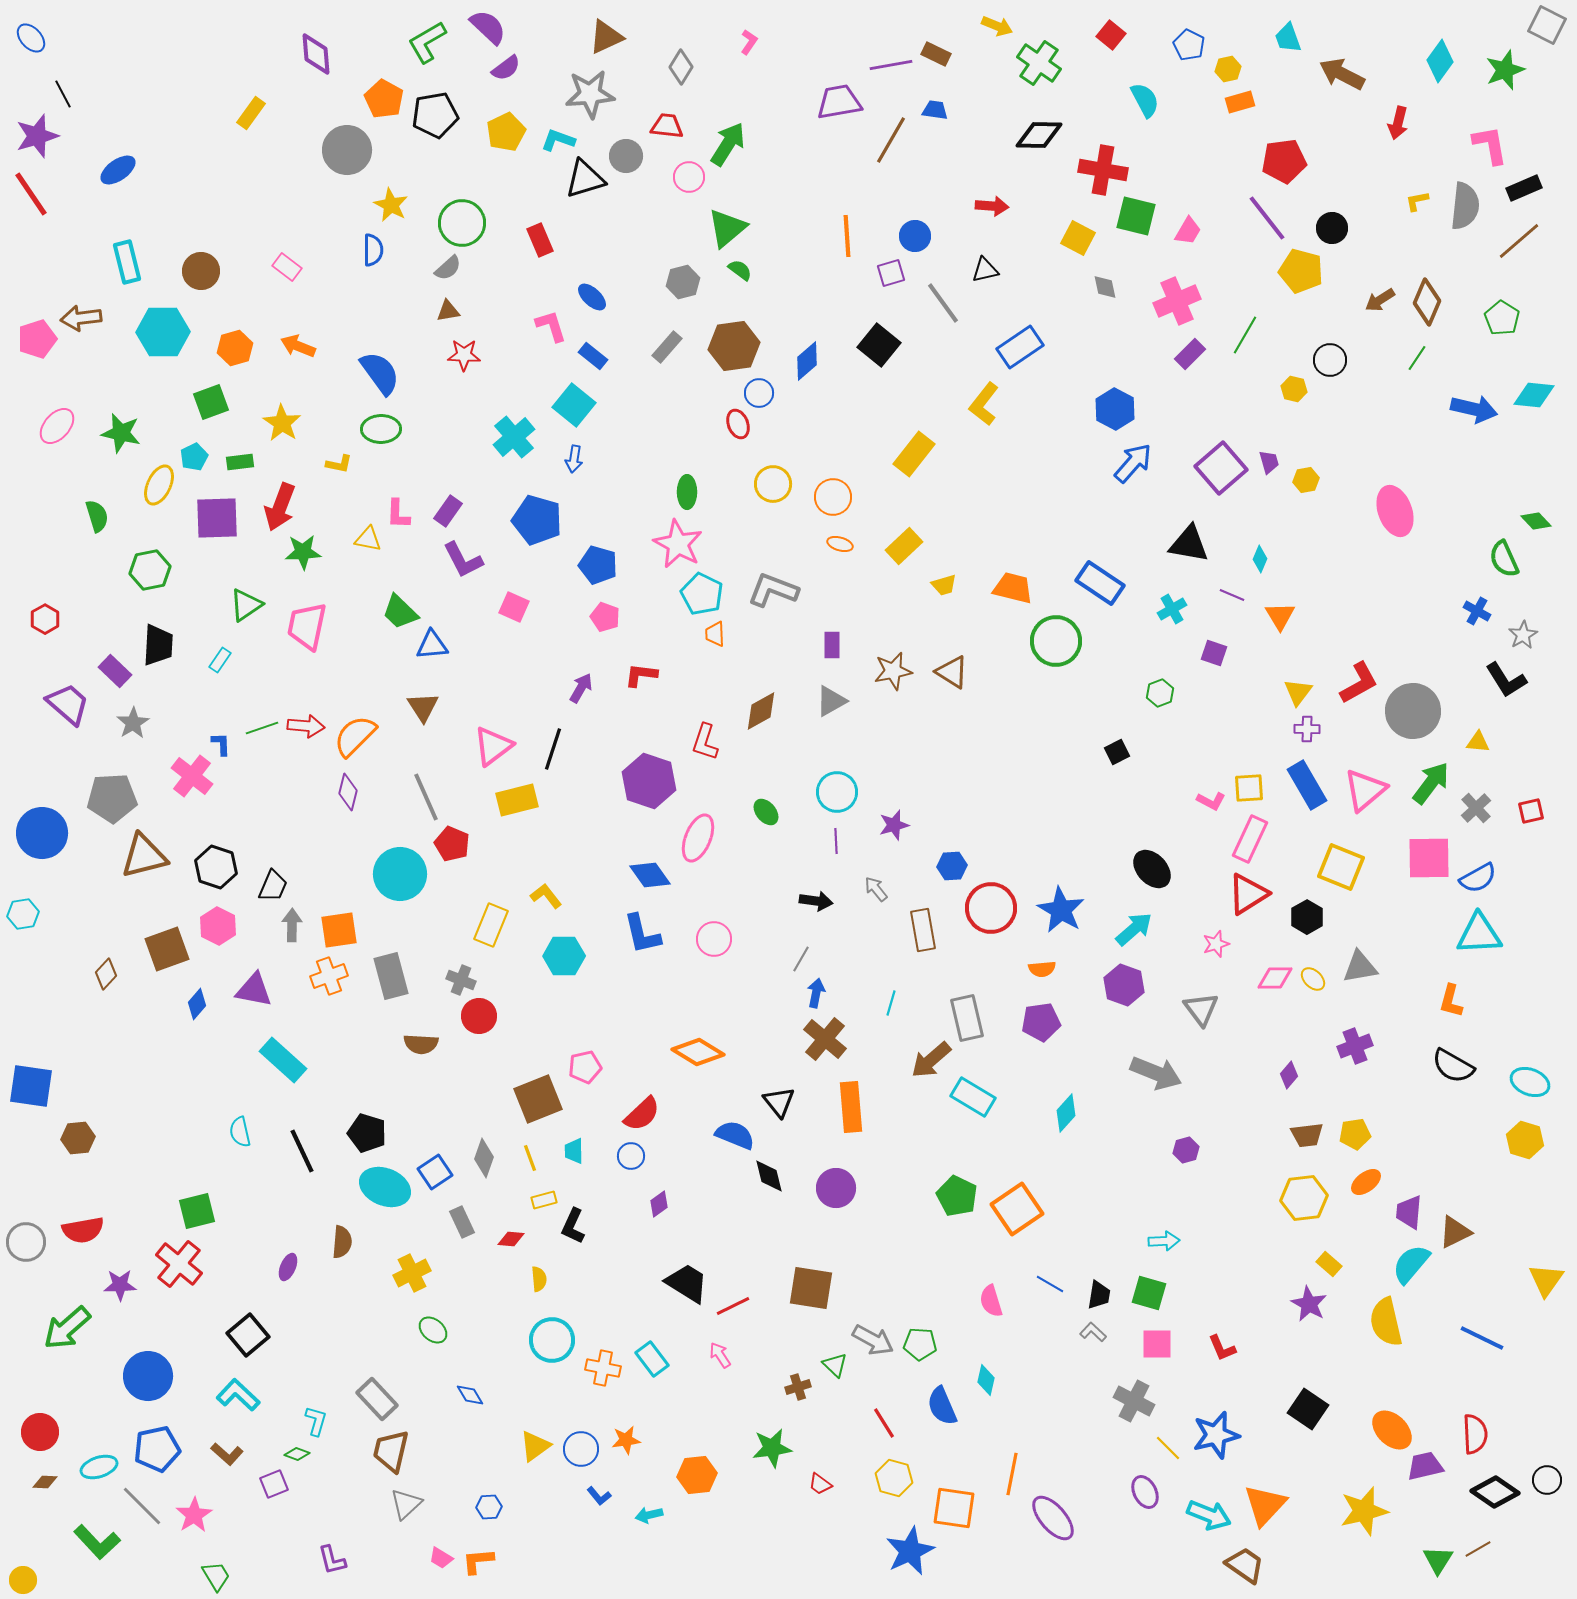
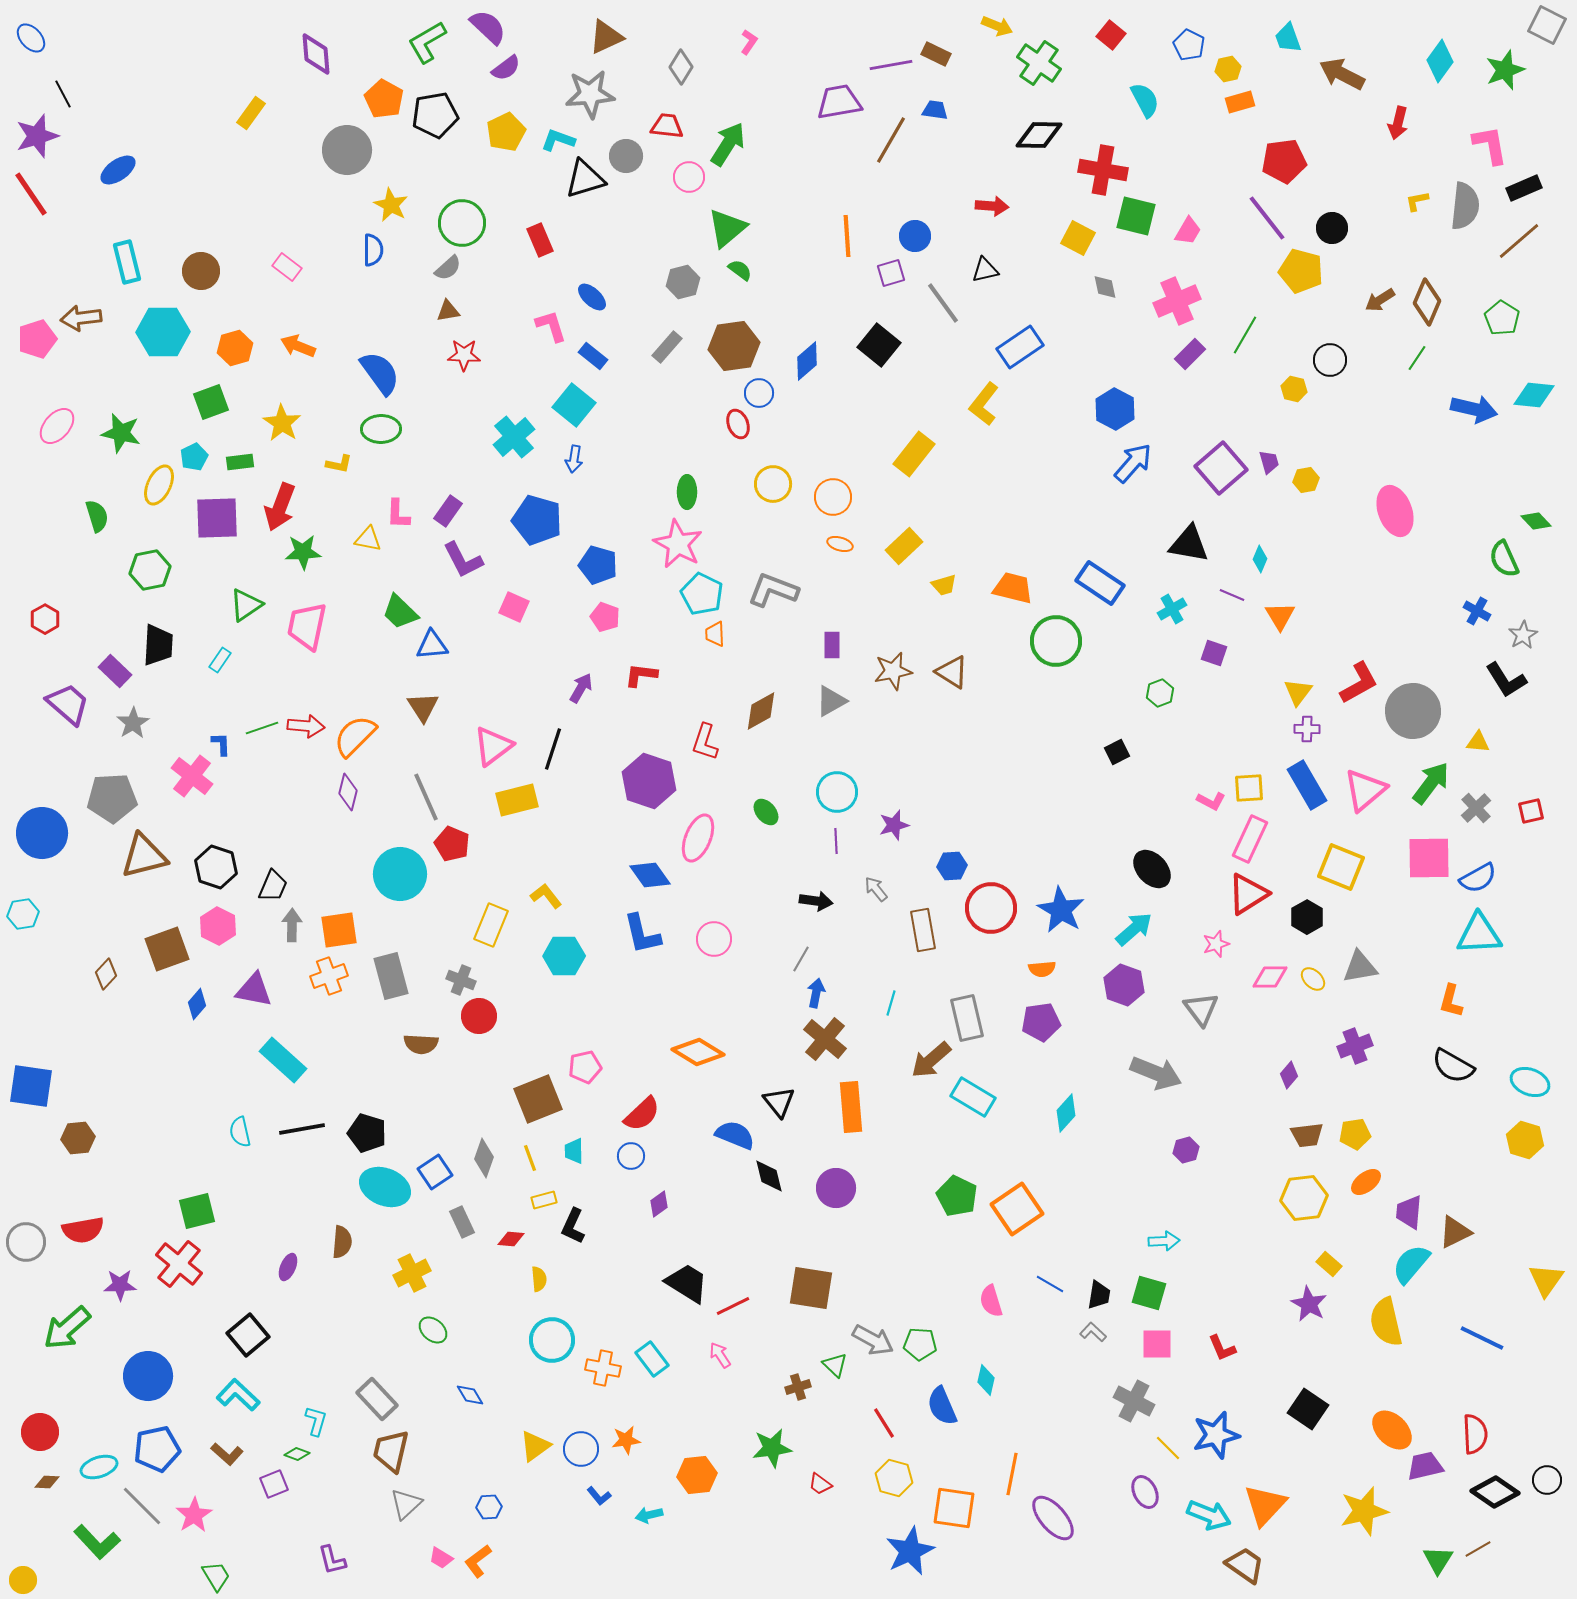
pink diamond at (1275, 978): moved 5 px left, 1 px up
black line at (302, 1151): moved 22 px up; rotated 75 degrees counterclockwise
brown diamond at (45, 1482): moved 2 px right
orange L-shape at (478, 1561): rotated 32 degrees counterclockwise
